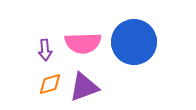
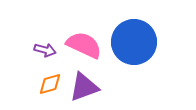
pink semicircle: moved 1 px right, 2 px down; rotated 153 degrees counterclockwise
purple arrow: rotated 70 degrees counterclockwise
